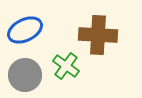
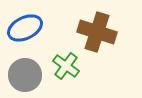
blue ellipse: moved 2 px up
brown cross: moved 1 px left, 3 px up; rotated 15 degrees clockwise
